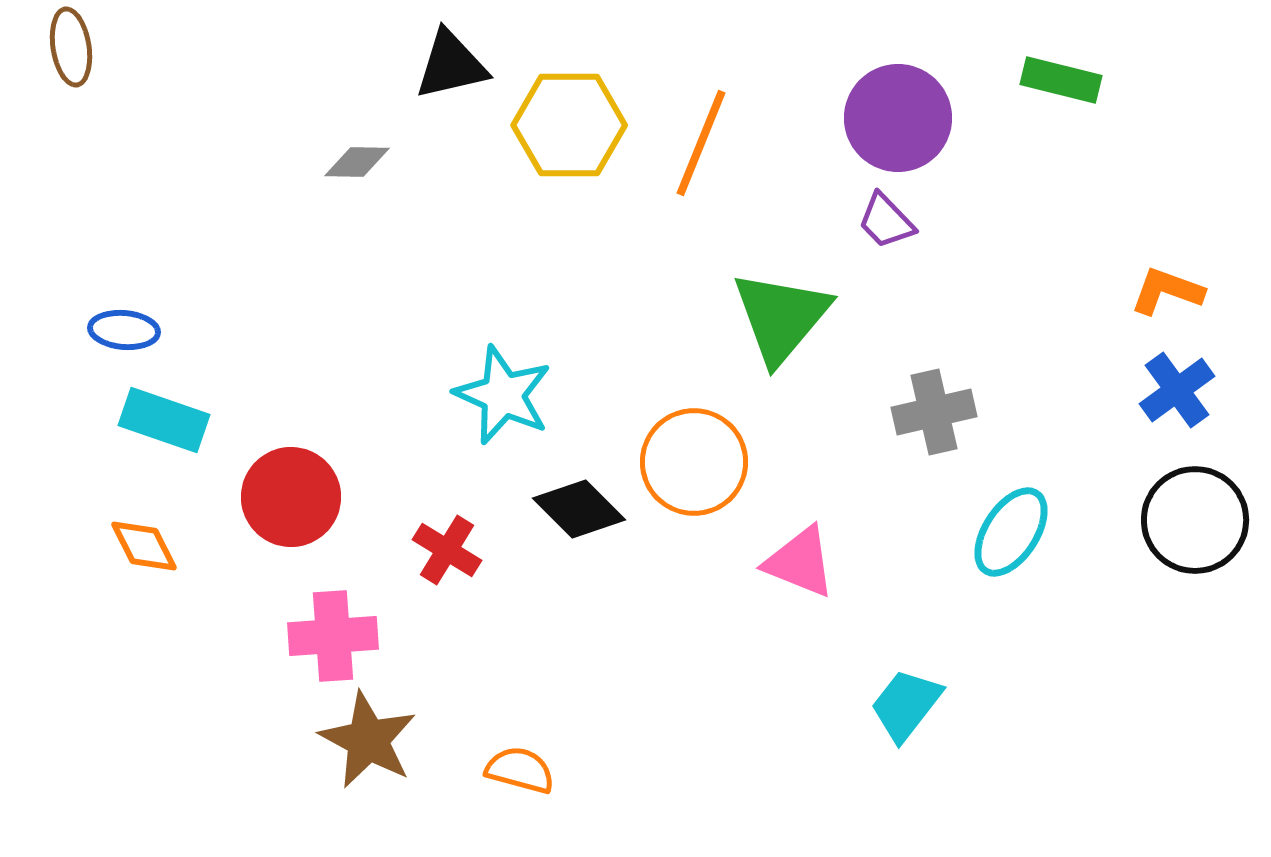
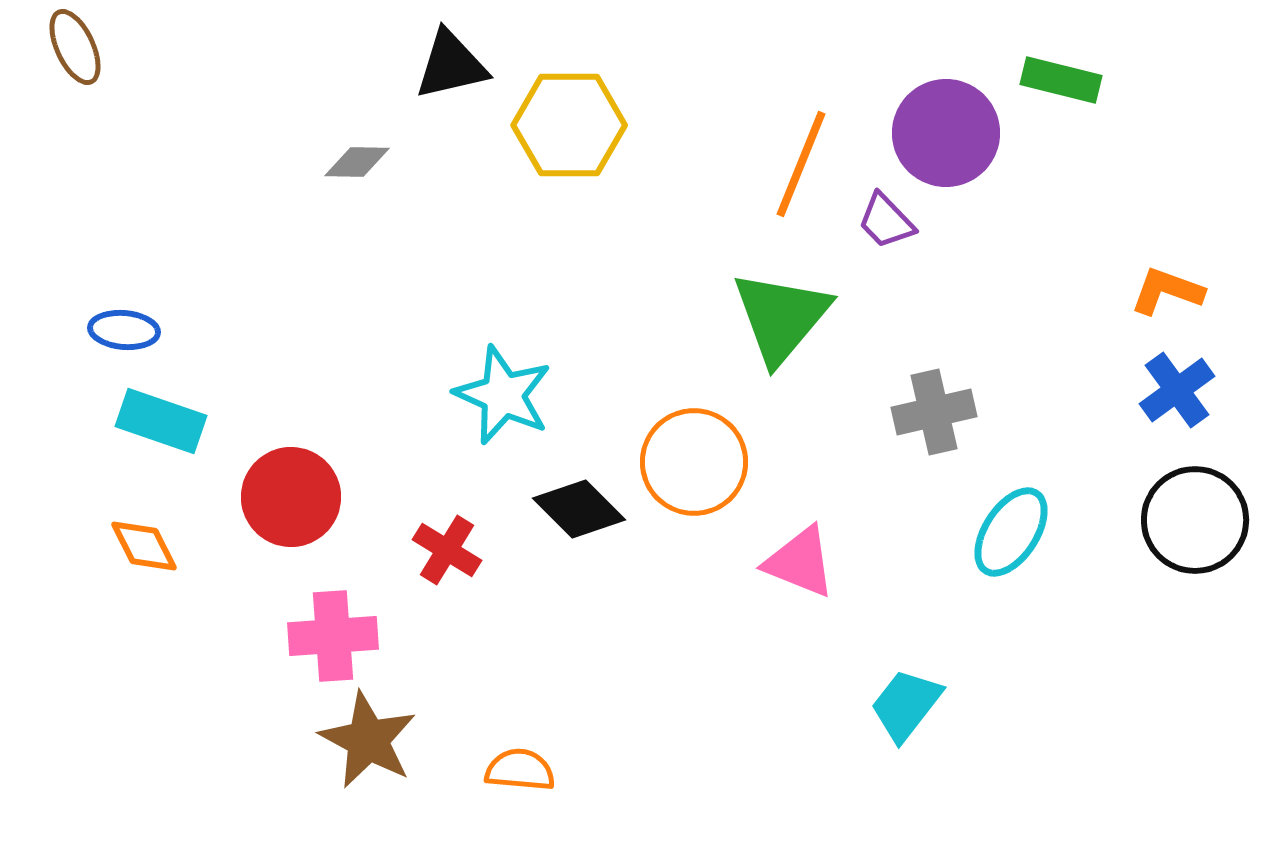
brown ellipse: moved 4 px right; rotated 16 degrees counterclockwise
purple circle: moved 48 px right, 15 px down
orange line: moved 100 px right, 21 px down
cyan rectangle: moved 3 px left, 1 px down
orange semicircle: rotated 10 degrees counterclockwise
